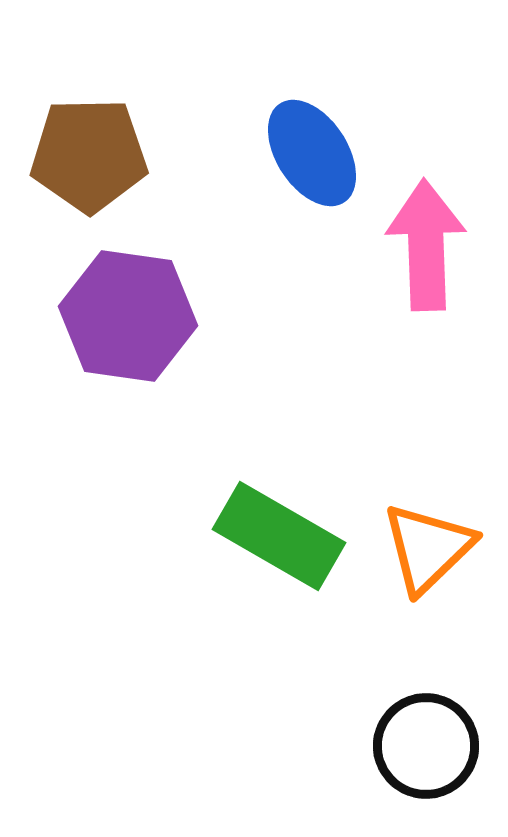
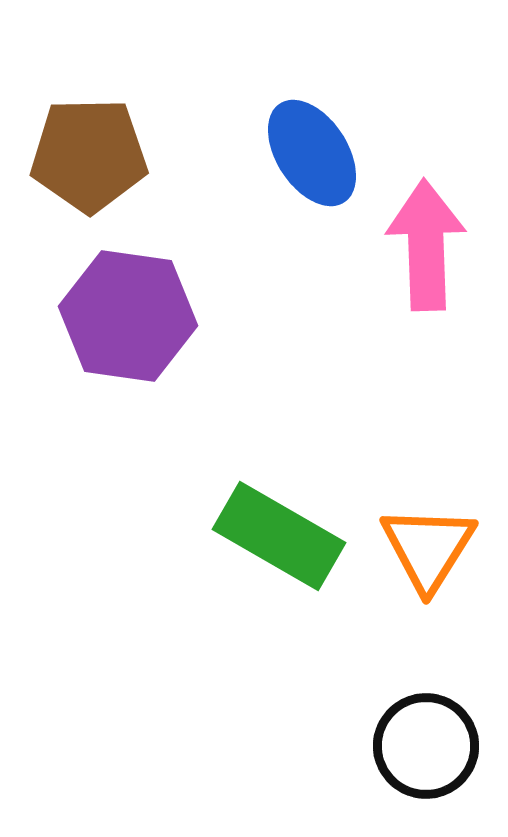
orange triangle: rotated 14 degrees counterclockwise
